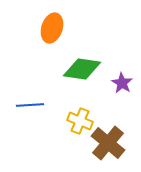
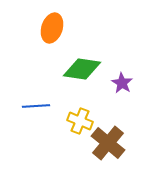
blue line: moved 6 px right, 1 px down
